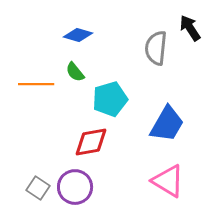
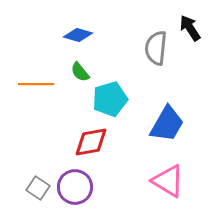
green semicircle: moved 5 px right
